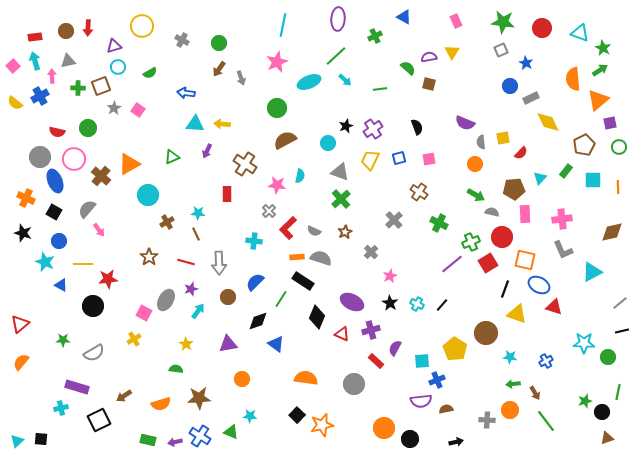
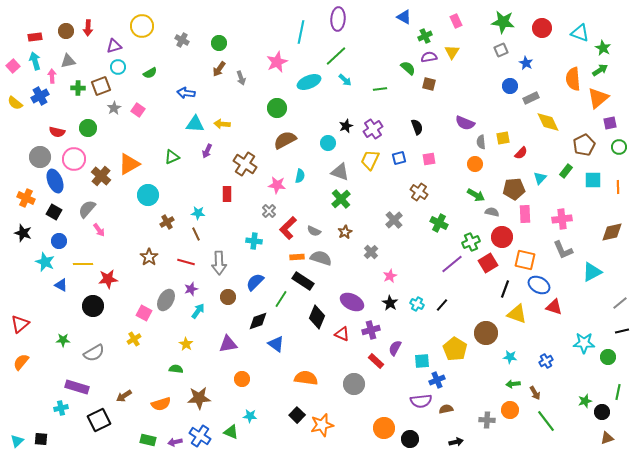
cyan line at (283, 25): moved 18 px right, 7 px down
green cross at (375, 36): moved 50 px right
orange triangle at (598, 100): moved 2 px up
